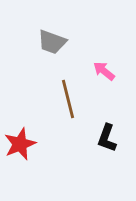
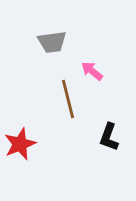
gray trapezoid: rotated 28 degrees counterclockwise
pink arrow: moved 12 px left
black L-shape: moved 2 px right, 1 px up
